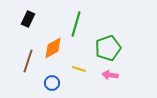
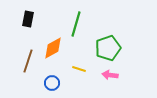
black rectangle: rotated 14 degrees counterclockwise
